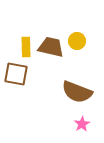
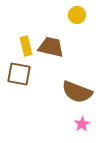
yellow circle: moved 26 px up
yellow rectangle: moved 1 px up; rotated 12 degrees counterclockwise
brown square: moved 3 px right
